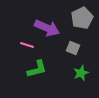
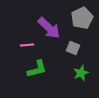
purple arrow: moved 2 px right; rotated 20 degrees clockwise
pink line: rotated 24 degrees counterclockwise
